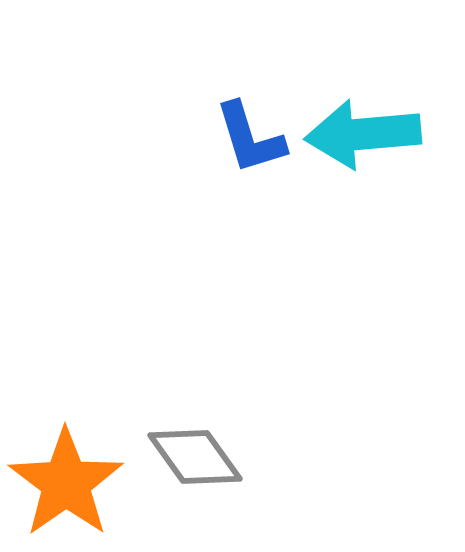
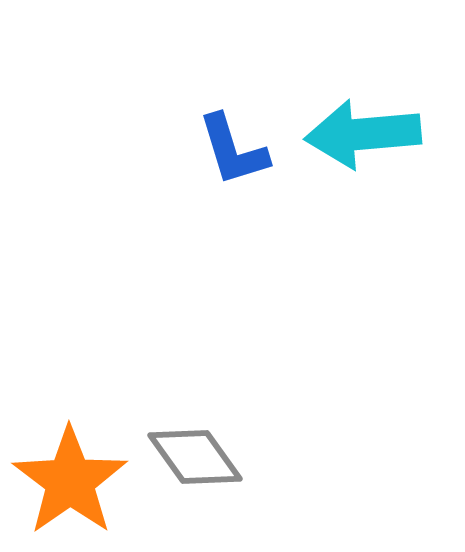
blue L-shape: moved 17 px left, 12 px down
orange star: moved 4 px right, 2 px up
